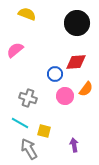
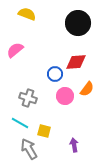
black circle: moved 1 px right
orange semicircle: moved 1 px right
